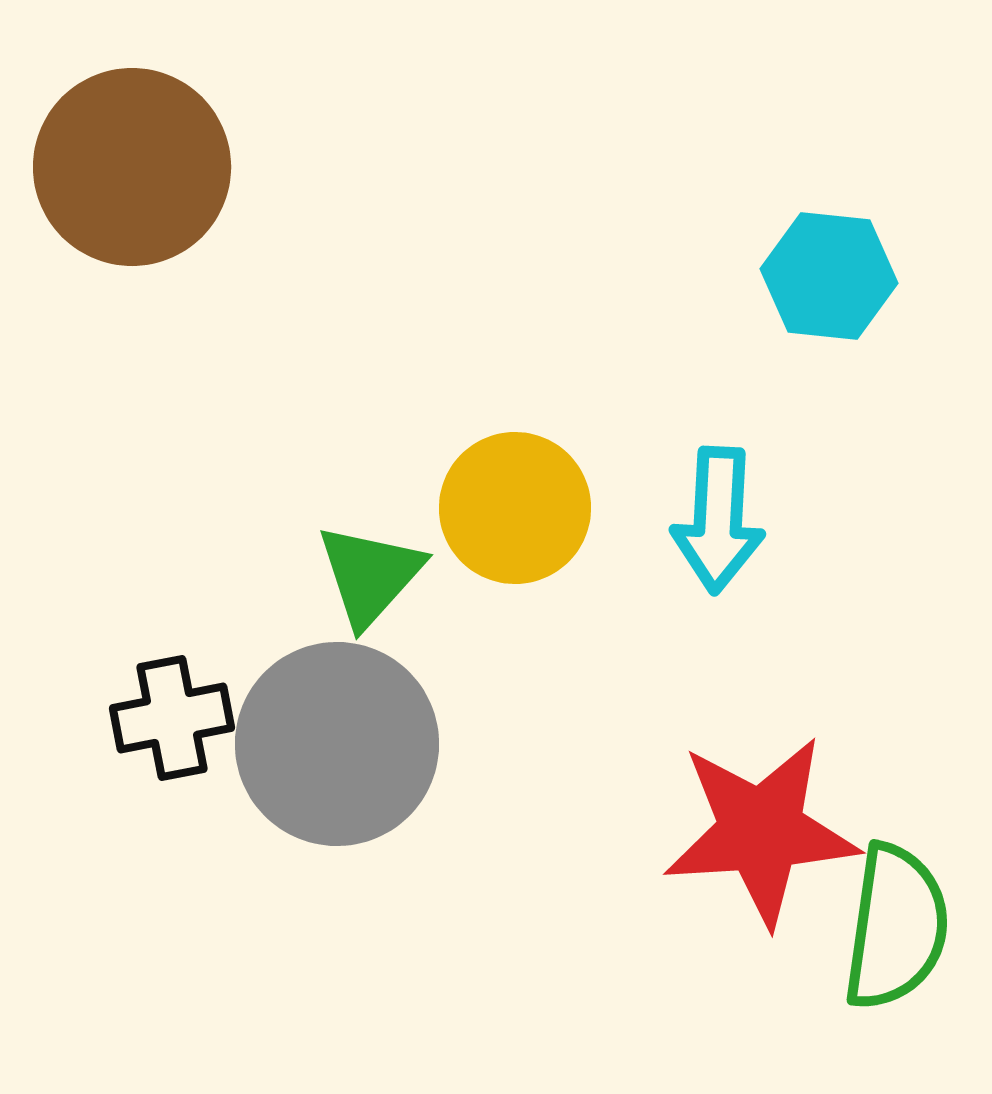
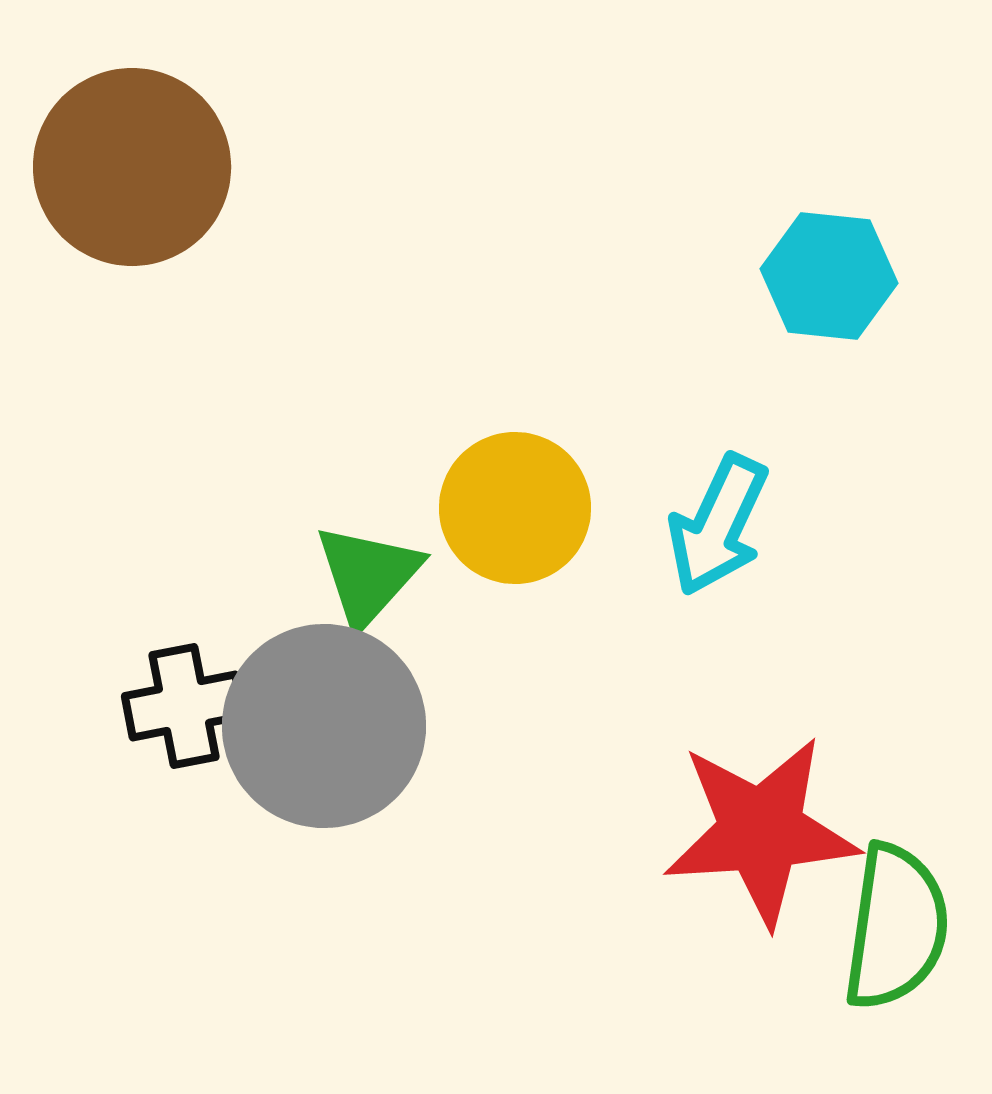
cyan arrow: moved 5 px down; rotated 22 degrees clockwise
green triangle: moved 2 px left
black cross: moved 12 px right, 12 px up
gray circle: moved 13 px left, 18 px up
